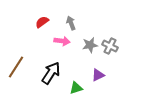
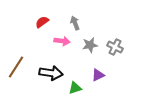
gray arrow: moved 4 px right
gray cross: moved 5 px right, 1 px down
black arrow: rotated 65 degrees clockwise
green triangle: moved 1 px left
